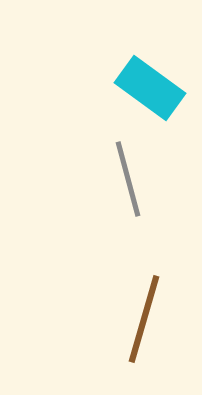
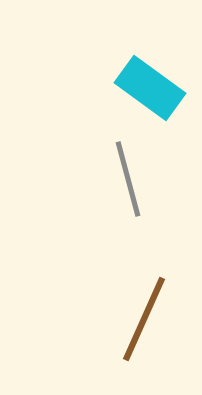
brown line: rotated 8 degrees clockwise
